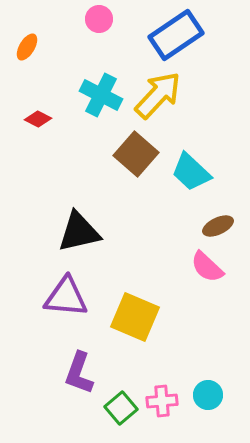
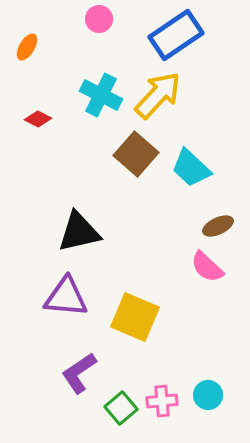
cyan trapezoid: moved 4 px up
purple L-shape: rotated 36 degrees clockwise
